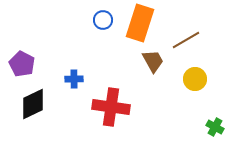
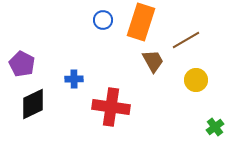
orange rectangle: moved 1 px right, 1 px up
yellow circle: moved 1 px right, 1 px down
green cross: rotated 24 degrees clockwise
